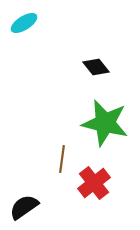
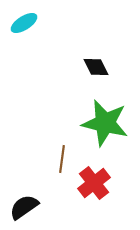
black diamond: rotated 12 degrees clockwise
